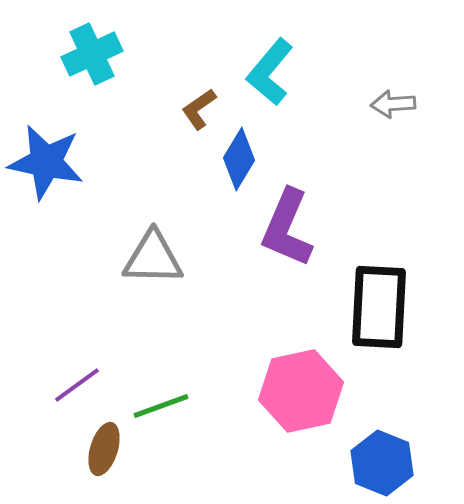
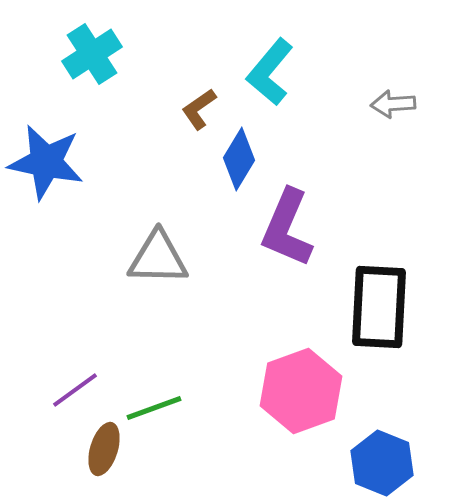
cyan cross: rotated 8 degrees counterclockwise
gray triangle: moved 5 px right
purple line: moved 2 px left, 5 px down
pink hexagon: rotated 8 degrees counterclockwise
green line: moved 7 px left, 2 px down
